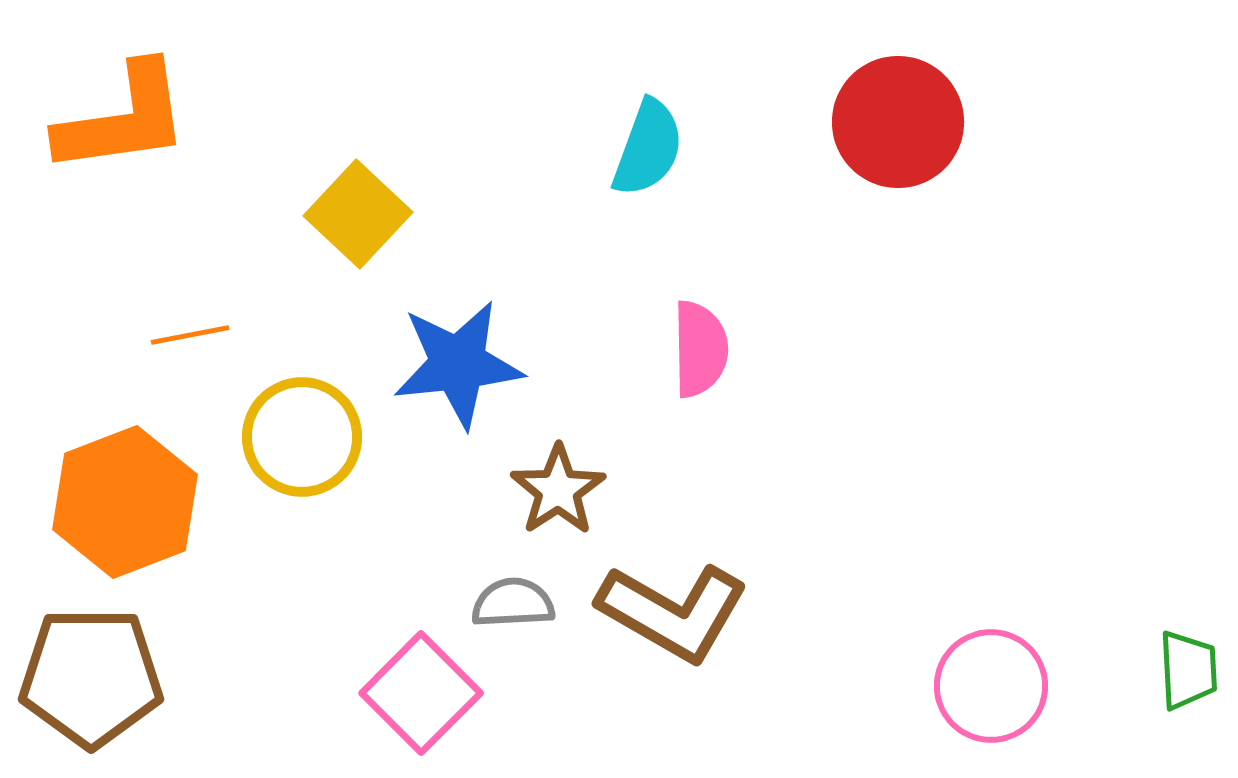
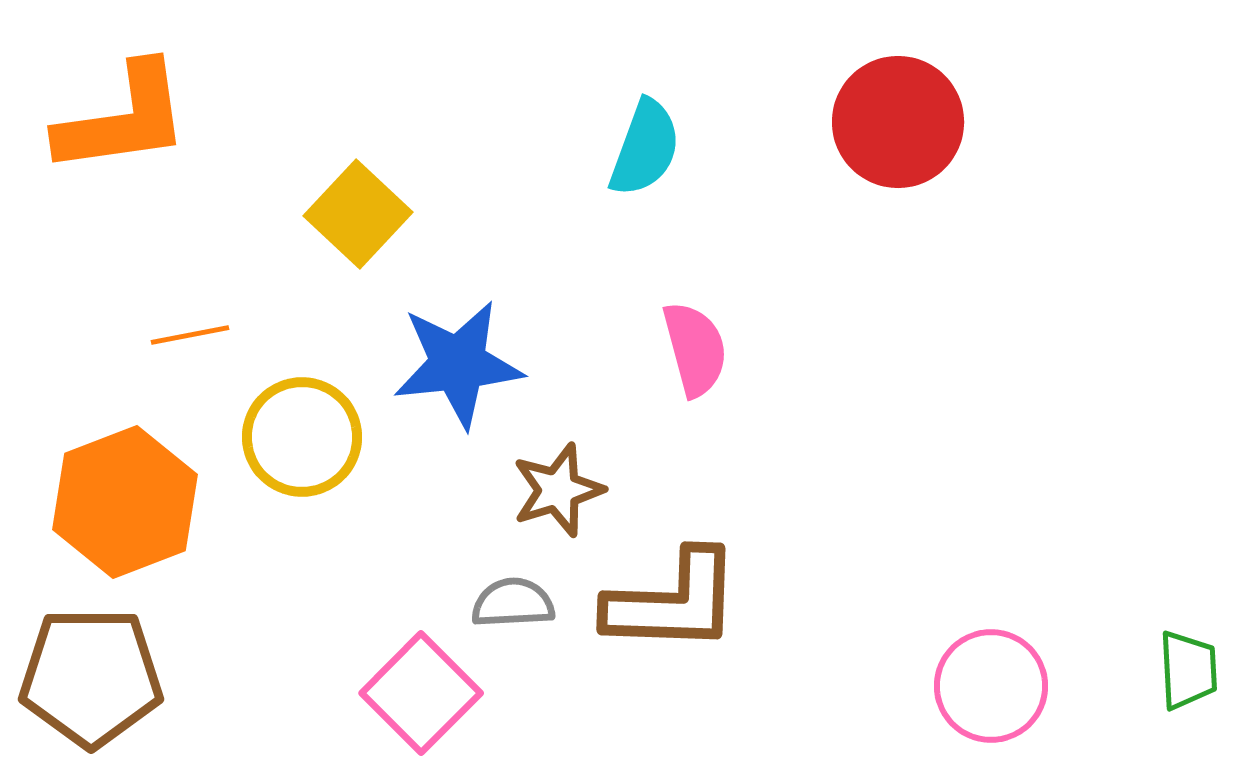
cyan semicircle: moved 3 px left
pink semicircle: moved 5 px left; rotated 14 degrees counterclockwise
brown star: rotated 16 degrees clockwise
brown L-shape: moved 10 px up; rotated 28 degrees counterclockwise
